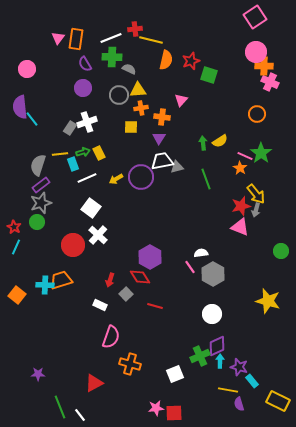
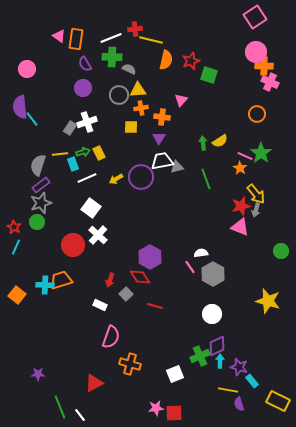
pink triangle at (58, 38): moved 1 px right, 2 px up; rotated 32 degrees counterclockwise
